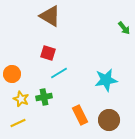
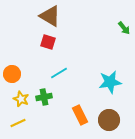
red square: moved 11 px up
cyan star: moved 4 px right, 2 px down
